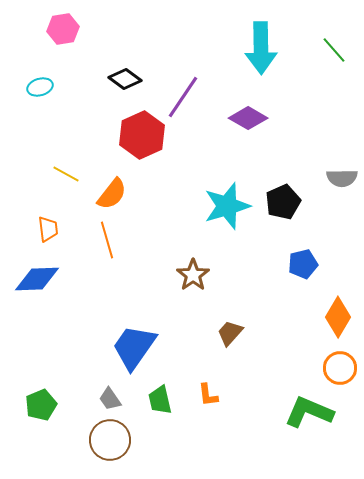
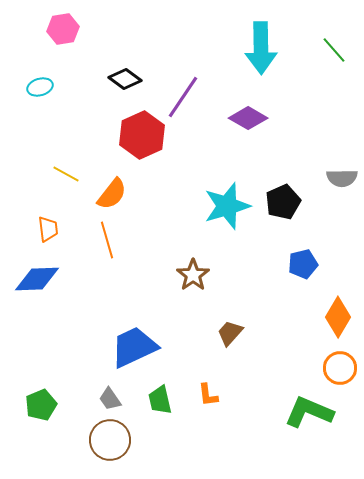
blue trapezoid: rotated 30 degrees clockwise
